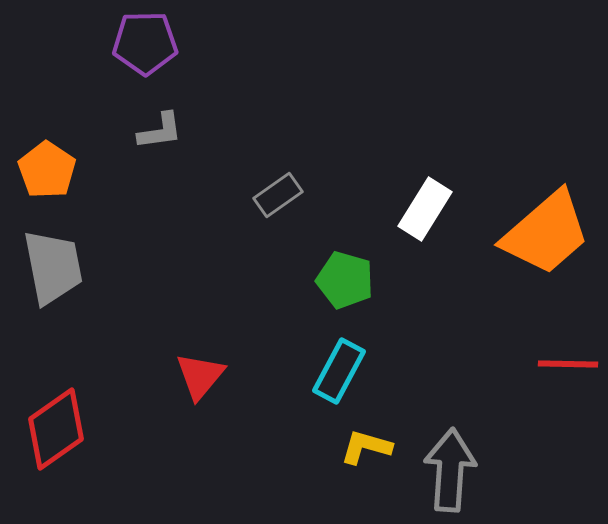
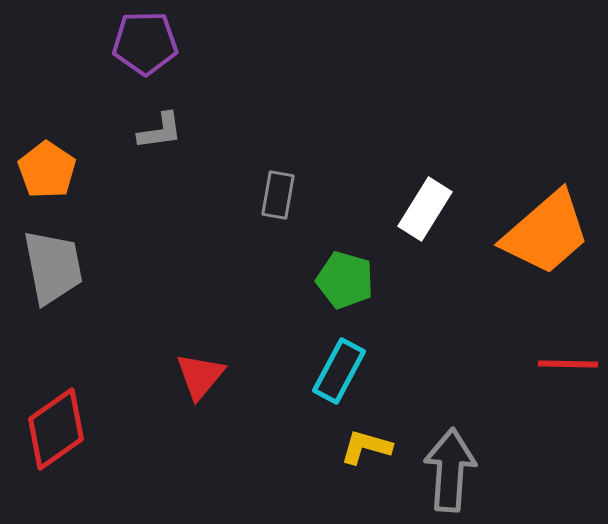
gray rectangle: rotated 45 degrees counterclockwise
